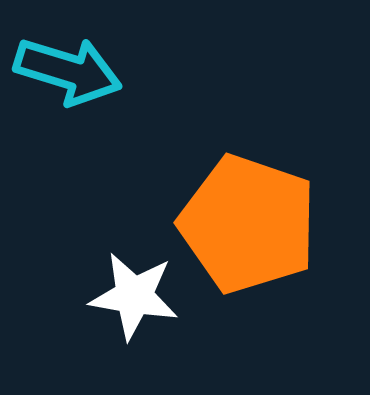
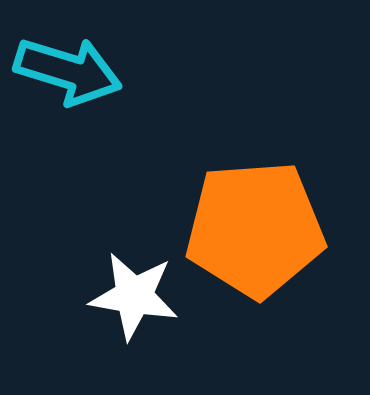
orange pentagon: moved 7 px right, 5 px down; rotated 23 degrees counterclockwise
